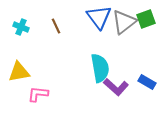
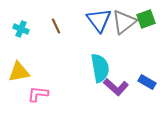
blue triangle: moved 3 px down
cyan cross: moved 2 px down
